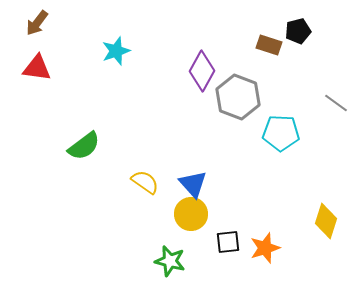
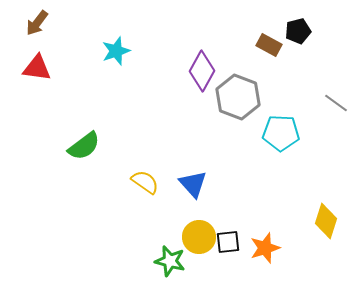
brown rectangle: rotated 10 degrees clockwise
yellow circle: moved 8 px right, 23 px down
